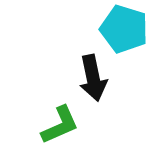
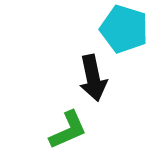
green L-shape: moved 8 px right, 5 px down
